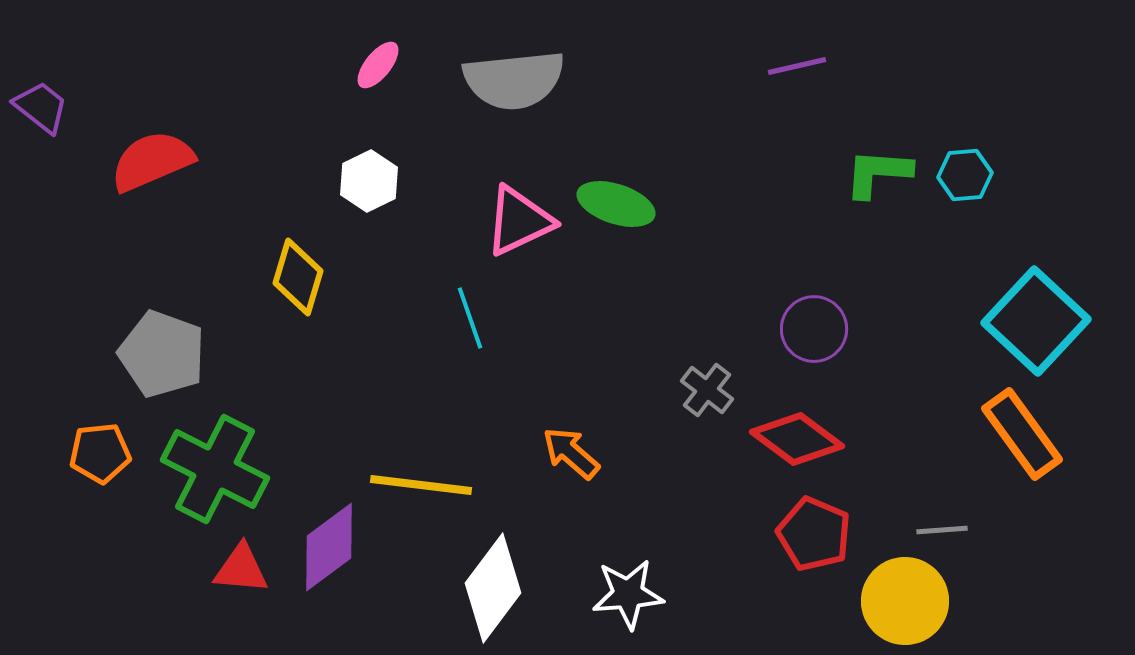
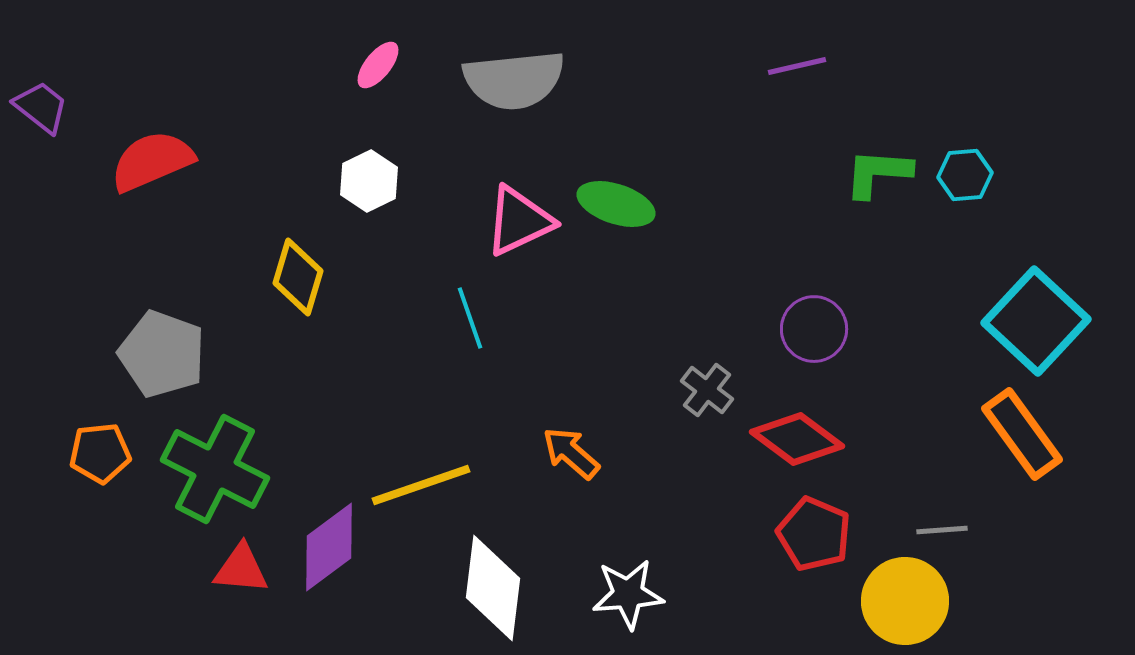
yellow line: rotated 26 degrees counterclockwise
white diamond: rotated 30 degrees counterclockwise
